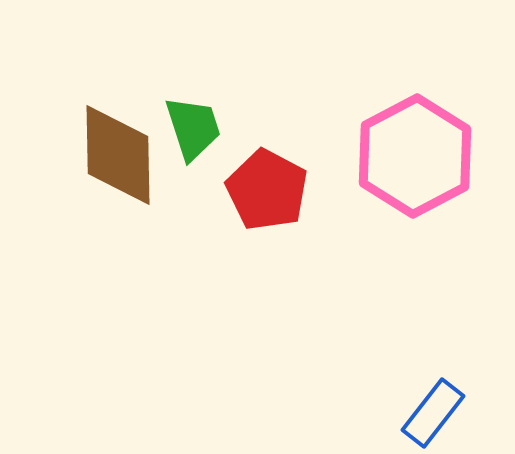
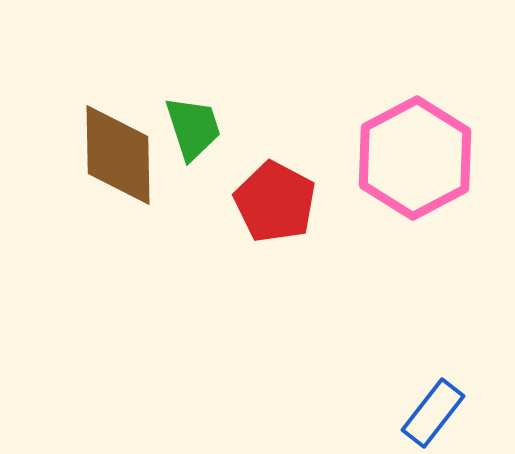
pink hexagon: moved 2 px down
red pentagon: moved 8 px right, 12 px down
